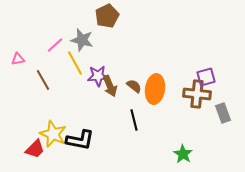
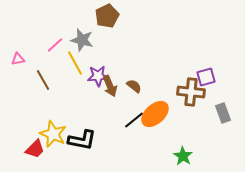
orange ellipse: moved 25 px down; rotated 40 degrees clockwise
brown cross: moved 6 px left, 2 px up
black line: rotated 65 degrees clockwise
black L-shape: moved 2 px right
green star: moved 2 px down
